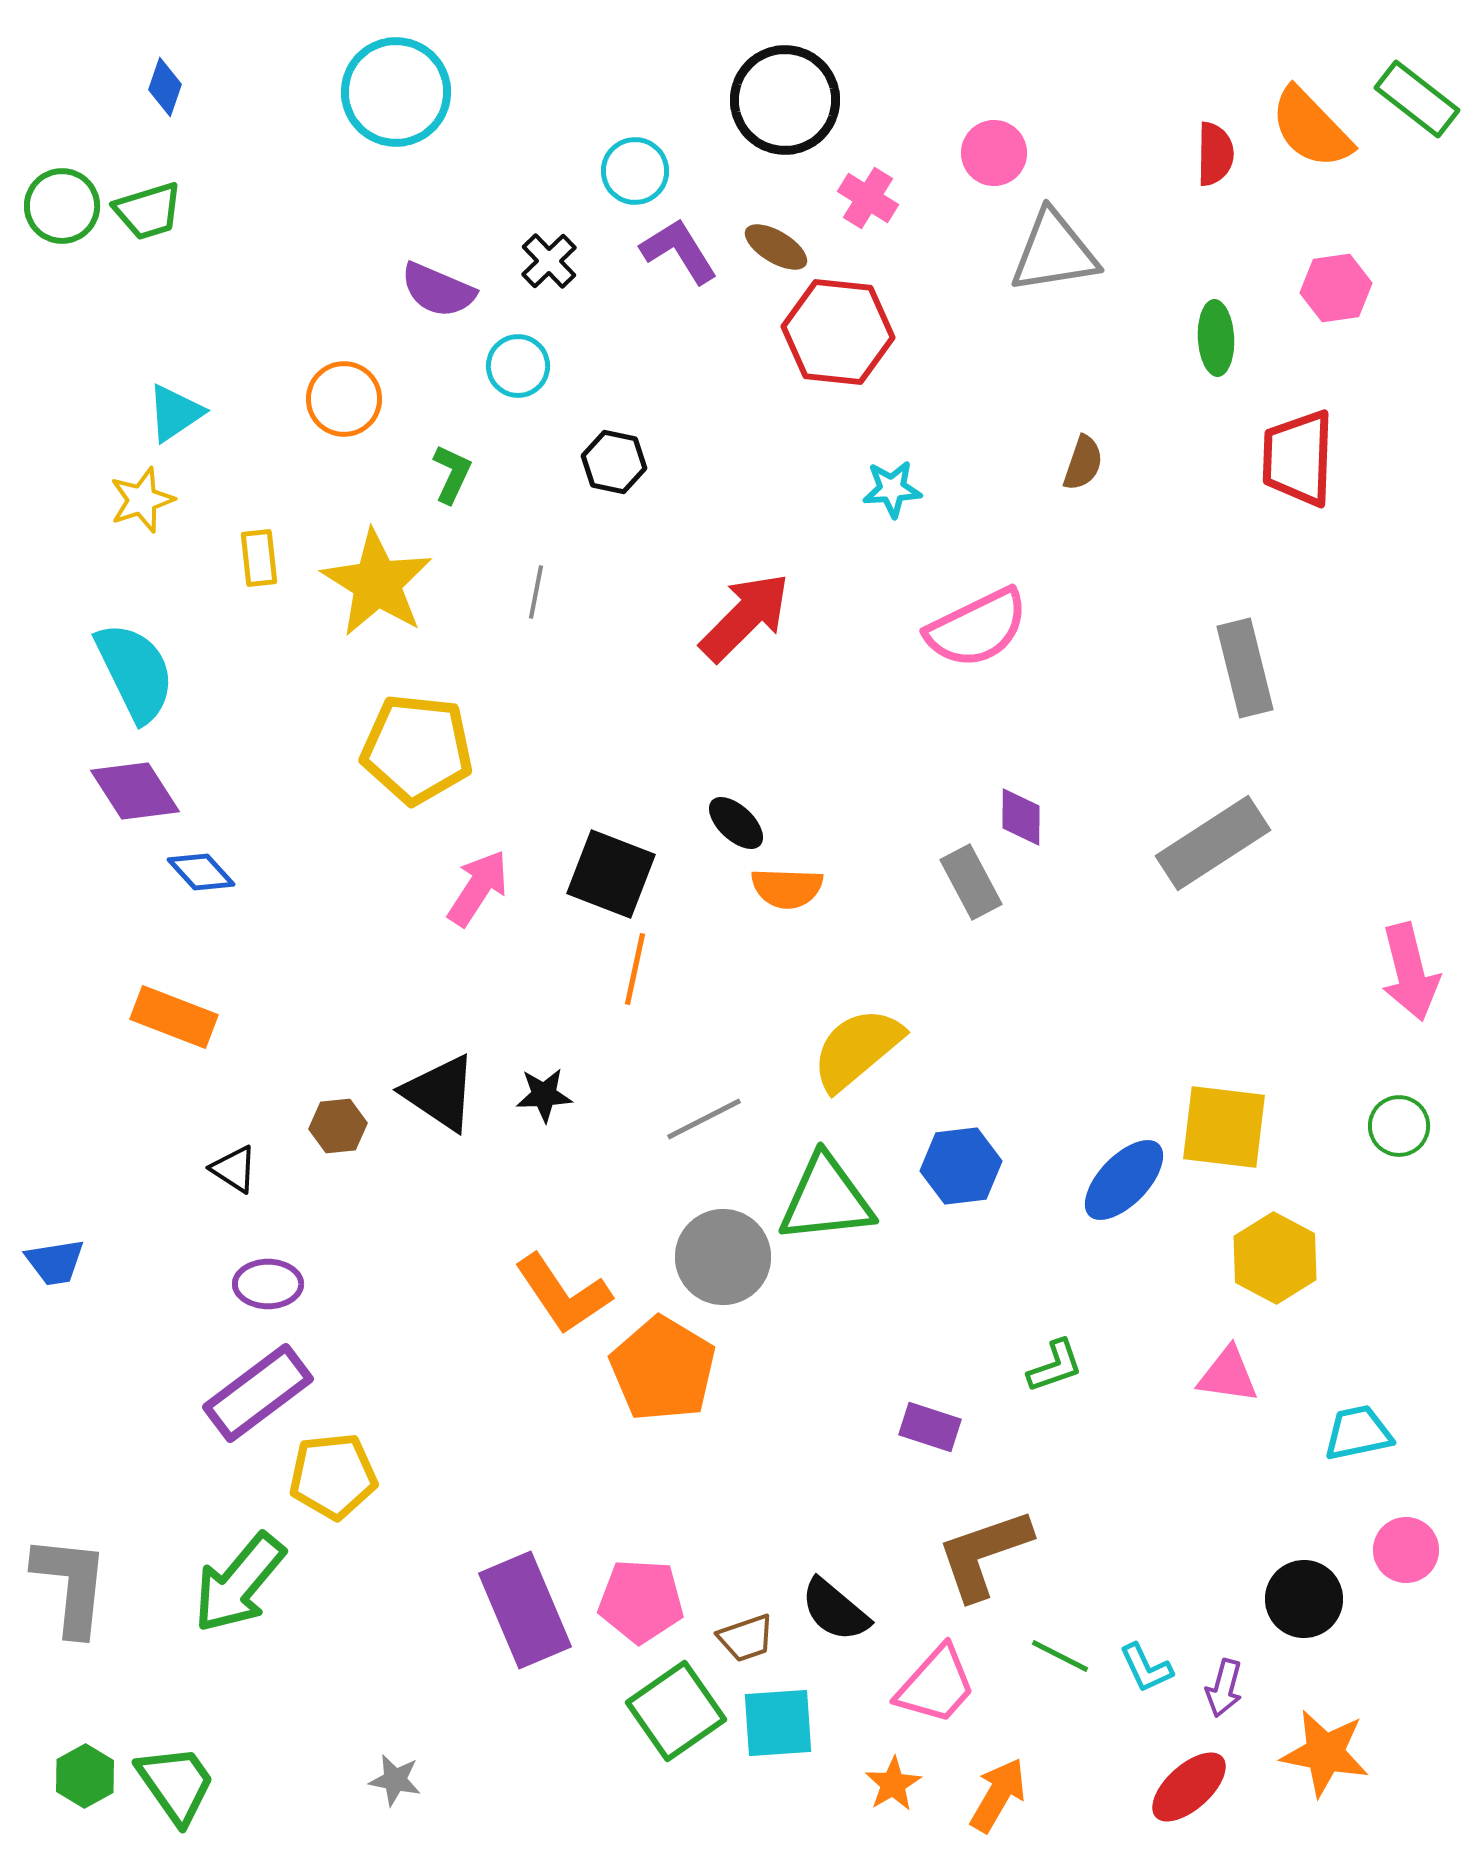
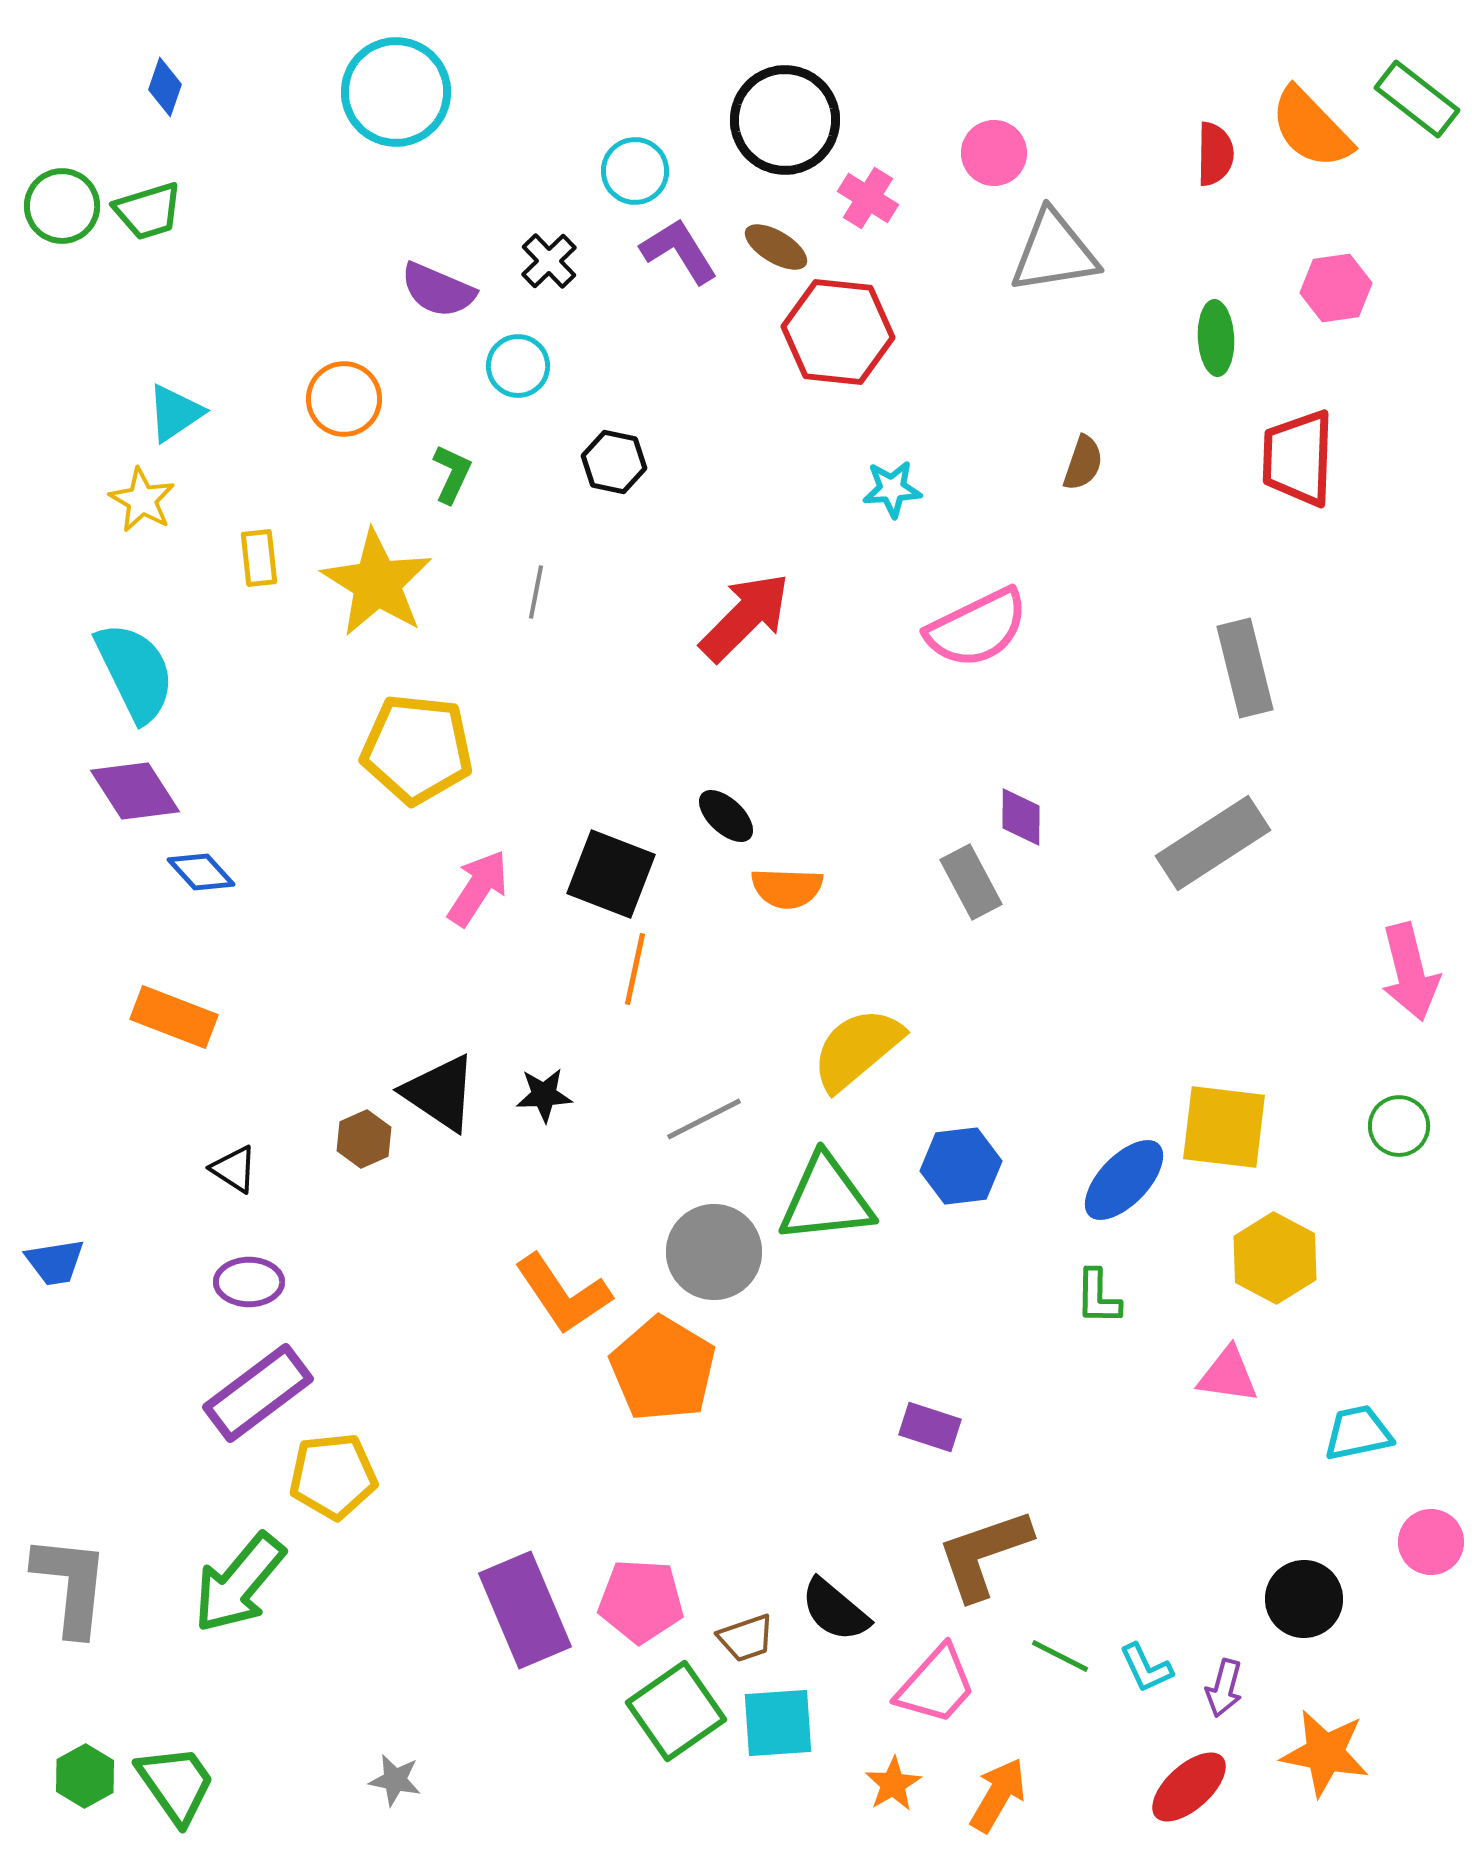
black circle at (785, 100): moved 20 px down
yellow star at (142, 500): rotated 24 degrees counterclockwise
black ellipse at (736, 823): moved 10 px left, 7 px up
brown hexagon at (338, 1126): moved 26 px right, 13 px down; rotated 18 degrees counterclockwise
gray circle at (723, 1257): moved 9 px left, 5 px up
purple ellipse at (268, 1284): moved 19 px left, 2 px up
green L-shape at (1055, 1366): moved 43 px right, 69 px up; rotated 110 degrees clockwise
pink circle at (1406, 1550): moved 25 px right, 8 px up
